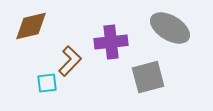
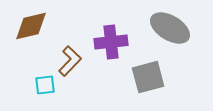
cyan square: moved 2 px left, 2 px down
